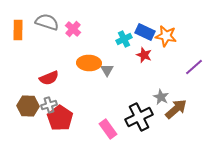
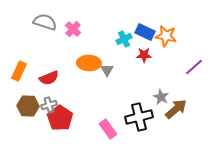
gray semicircle: moved 2 px left
orange rectangle: moved 1 px right, 41 px down; rotated 24 degrees clockwise
red star: rotated 21 degrees counterclockwise
black cross: rotated 12 degrees clockwise
